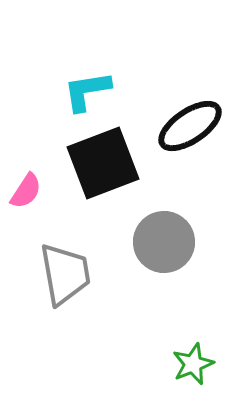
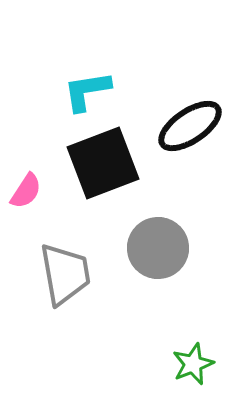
gray circle: moved 6 px left, 6 px down
